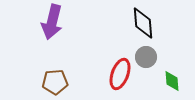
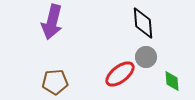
red ellipse: rotated 32 degrees clockwise
